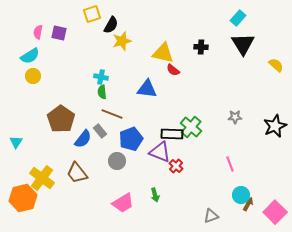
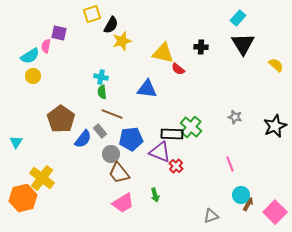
pink semicircle: moved 8 px right, 14 px down
red semicircle: moved 5 px right, 1 px up
gray star: rotated 16 degrees clockwise
blue pentagon: rotated 15 degrees clockwise
gray circle: moved 6 px left, 7 px up
brown trapezoid: moved 42 px right
